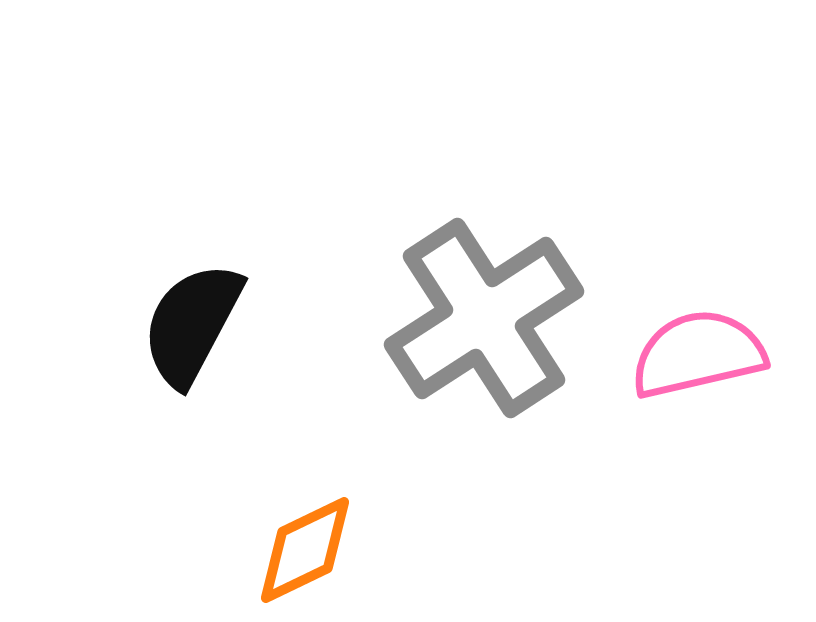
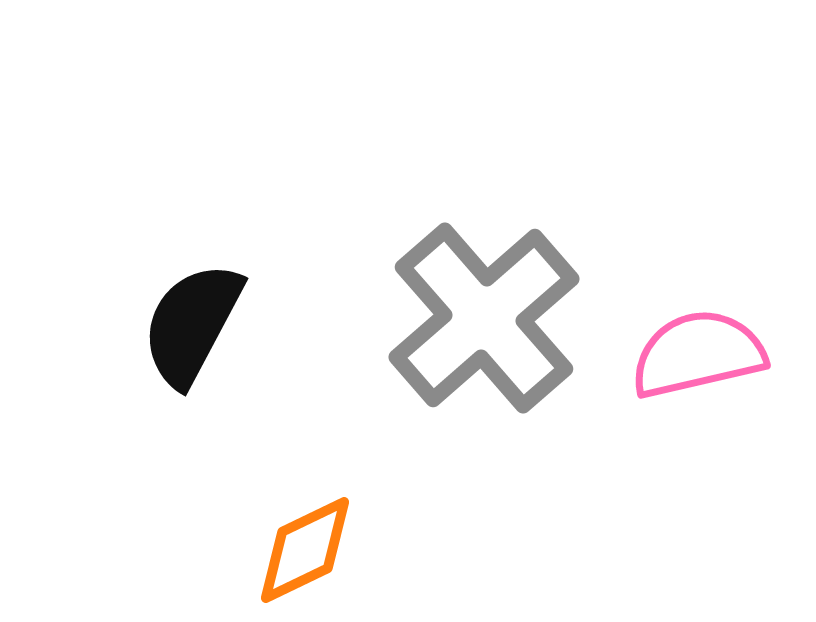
gray cross: rotated 8 degrees counterclockwise
